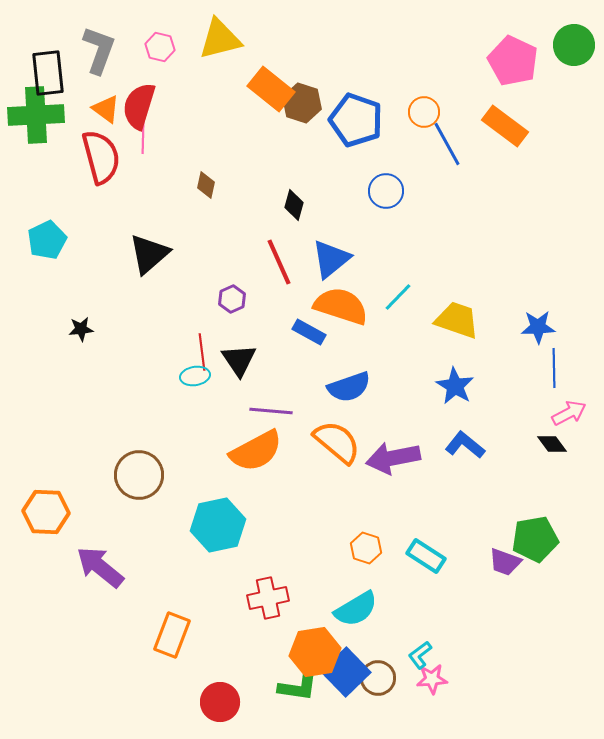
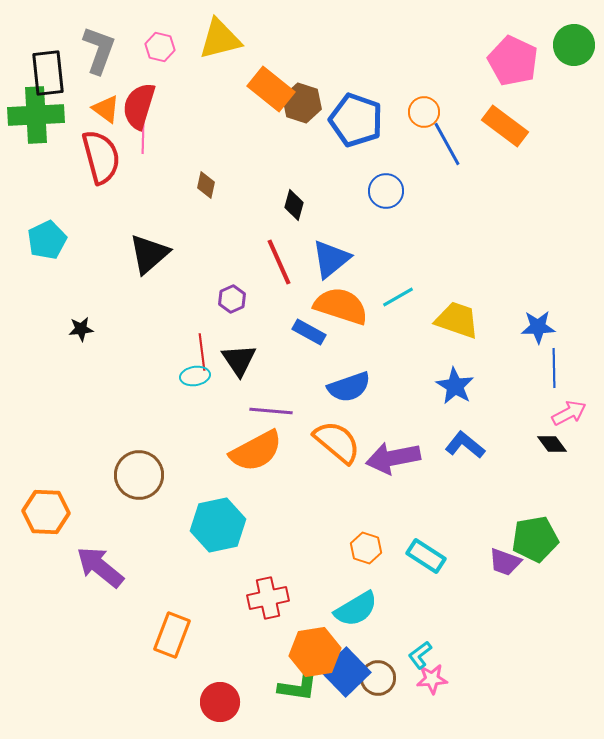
cyan line at (398, 297): rotated 16 degrees clockwise
